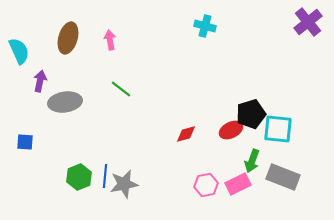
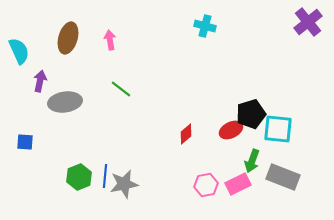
red diamond: rotated 25 degrees counterclockwise
